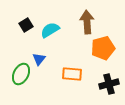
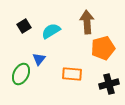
black square: moved 2 px left, 1 px down
cyan semicircle: moved 1 px right, 1 px down
